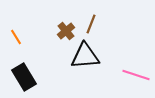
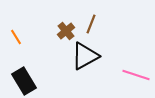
black triangle: rotated 24 degrees counterclockwise
black rectangle: moved 4 px down
